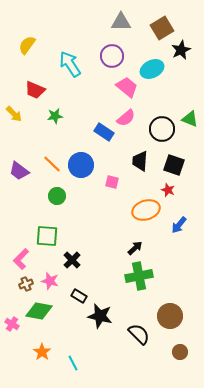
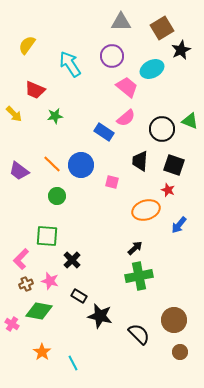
green triangle at (190, 119): moved 2 px down
brown circle at (170, 316): moved 4 px right, 4 px down
